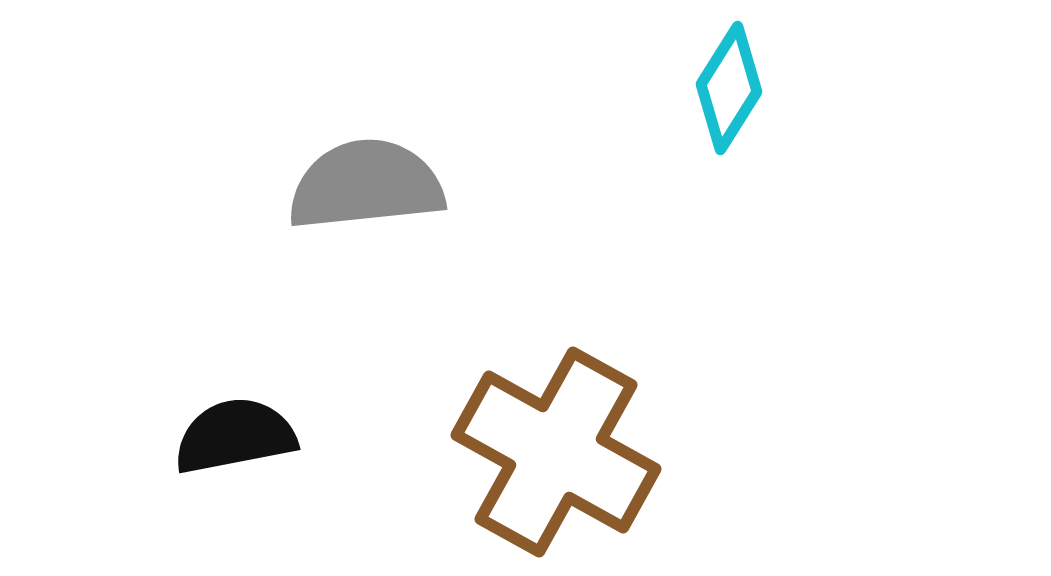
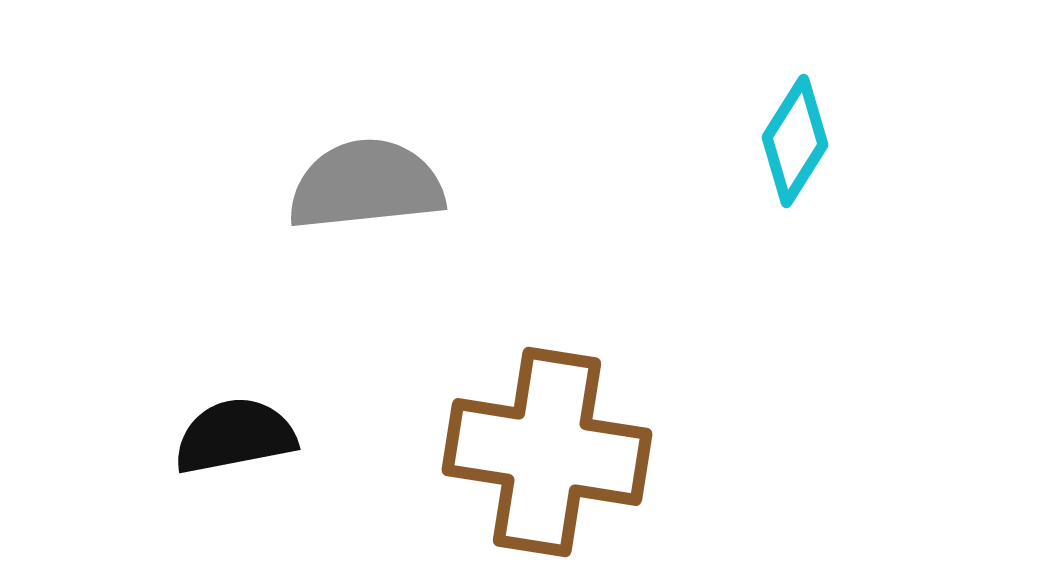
cyan diamond: moved 66 px right, 53 px down
brown cross: moved 9 px left; rotated 20 degrees counterclockwise
